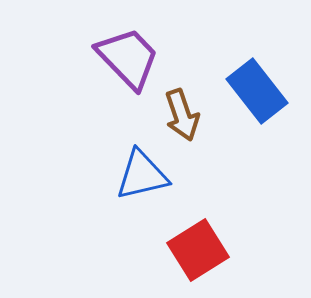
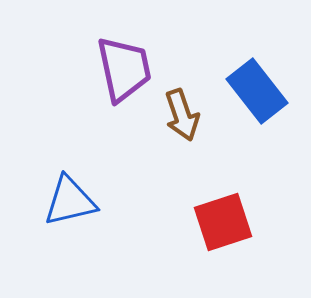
purple trapezoid: moved 4 px left, 11 px down; rotated 32 degrees clockwise
blue triangle: moved 72 px left, 26 px down
red square: moved 25 px right, 28 px up; rotated 14 degrees clockwise
